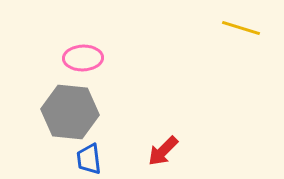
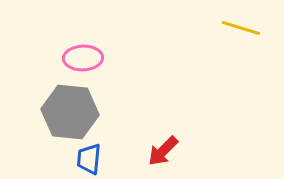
blue trapezoid: rotated 12 degrees clockwise
